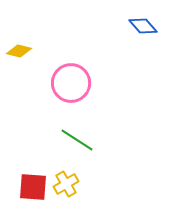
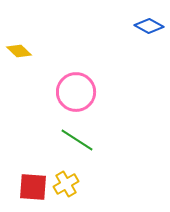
blue diamond: moved 6 px right; rotated 20 degrees counterclockwise
yellow diamond: rotated 30 degrees clockwise
pink circle: moved 5 px right, 9 px down
